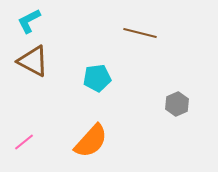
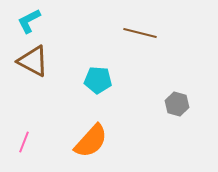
cyan pentagon: moved 1 px right, 2 px down; rotated 12 degrees clockwise
gray hexagon: rotated 20 degrees counterclockwise
pink line: rotated 30 degrees counterclockwise
